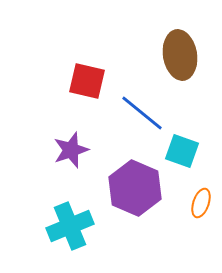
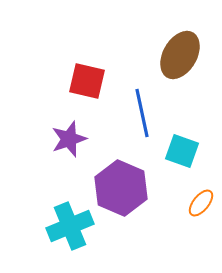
brown ellipse: rotated 39 degrees clockwise
blue line: rotated 39 degrees clockwise
purple star: moved 2 px left, 11 px up
purple hexagon: moved 14 px left
orange ellipse: rotated 20 degrees clockwise
